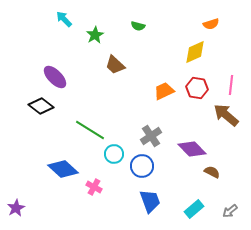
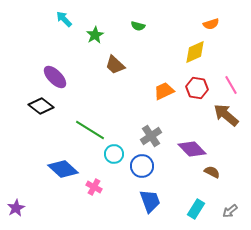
pink line: rotated 36 degrees counterclockwise
cyan rectangle: moved 2 px right; rotated 18 degrees counterclockwise
